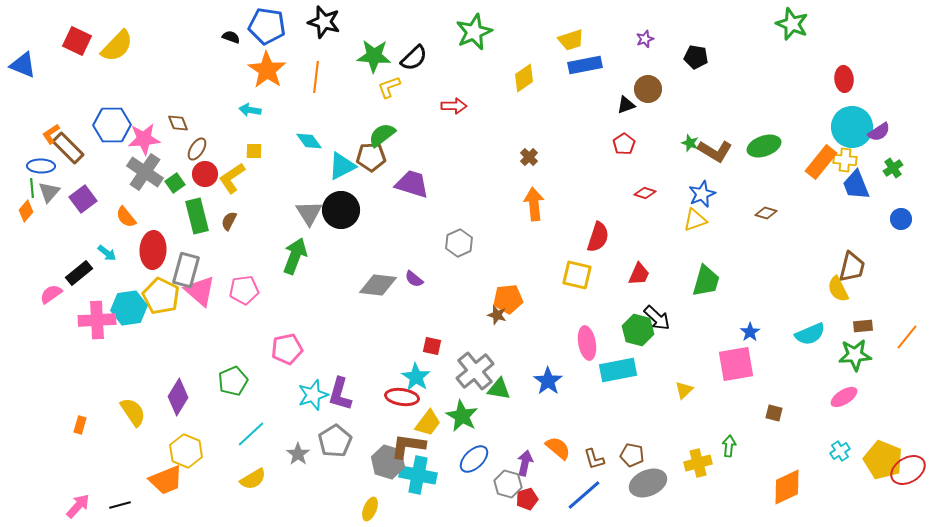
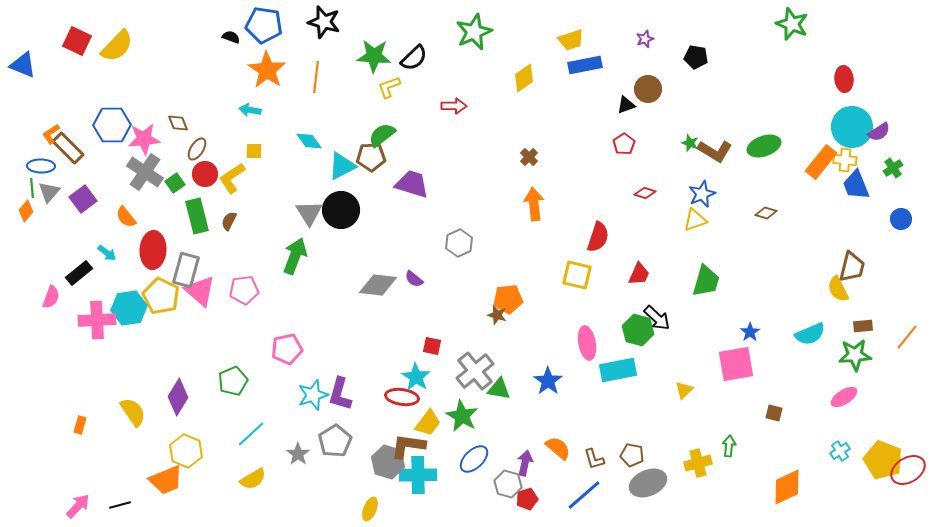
blue pentagon at (267, 26): moved 3 px left, 1 px up
pink semicircle at (51, 294): moved 3 px down; rotated 145 degrees clockwise
cyan cross at (418, 475): rotated 12 degrees counterclockwise
